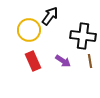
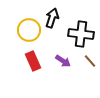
black arrow: moved 2 px right, 2 px down; rotated 18 degrees counterclockwise
black cross: moved 2 px left, 2 px up
brown line: rotated 32 degrees counterclockwise
